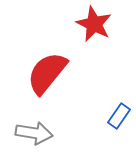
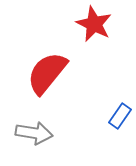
blue rectangle: moved 1 px right
